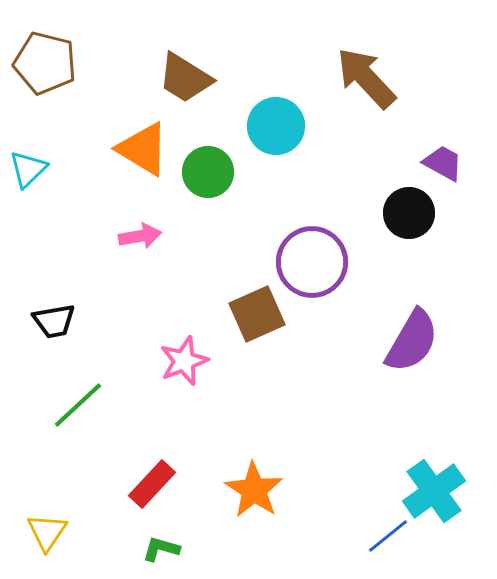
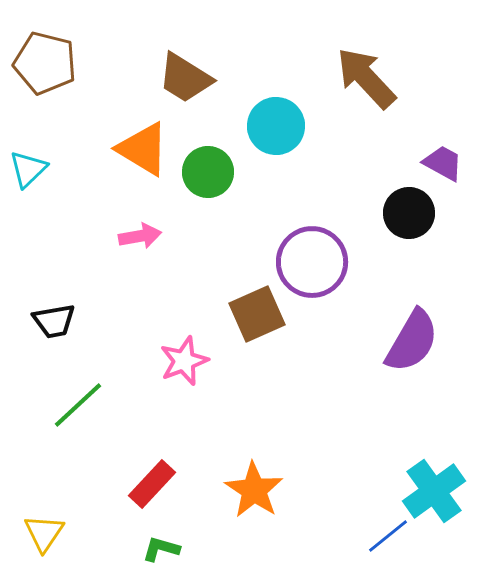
yellow triangle: moved 3 px left, 1 px down
